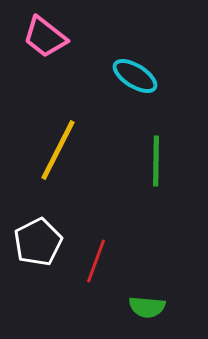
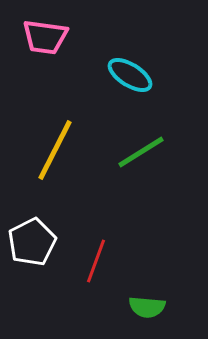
pink trapezoid: rotated 30 degrees counterclockwise
cyan ellipse: moved 5 px left, 1 px up
yellow line: moved 3 px left
green line: moved 15 px left, 9 px up; rotated 57 degrees clockwise
white pentagon: moved 6 px left
